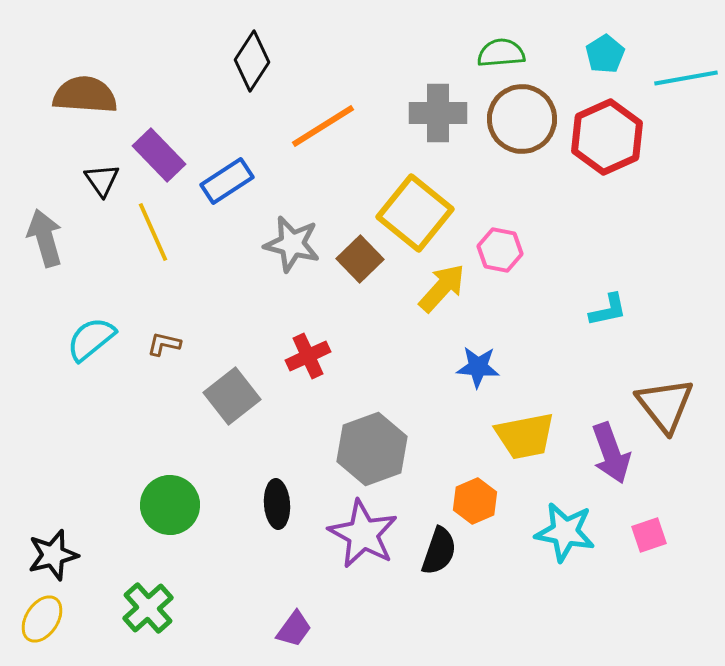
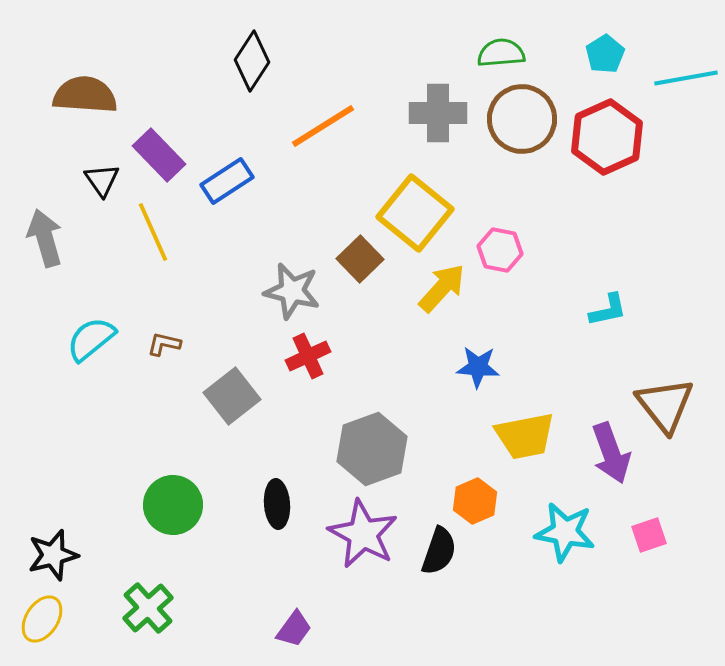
gray star: moved 47 px down
green circle: moved 3 px right
